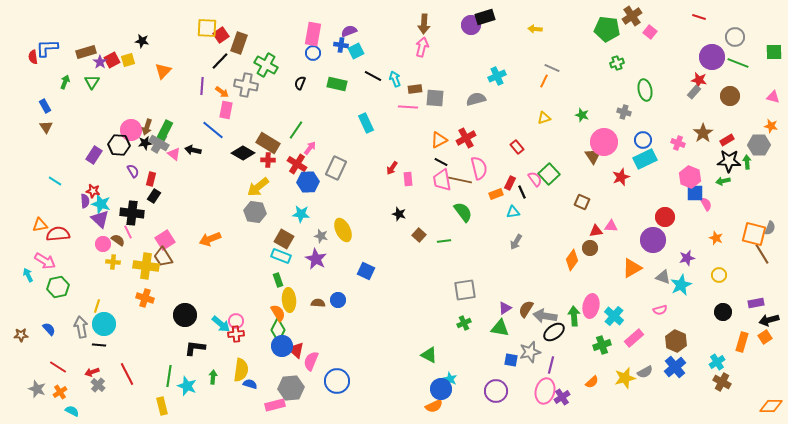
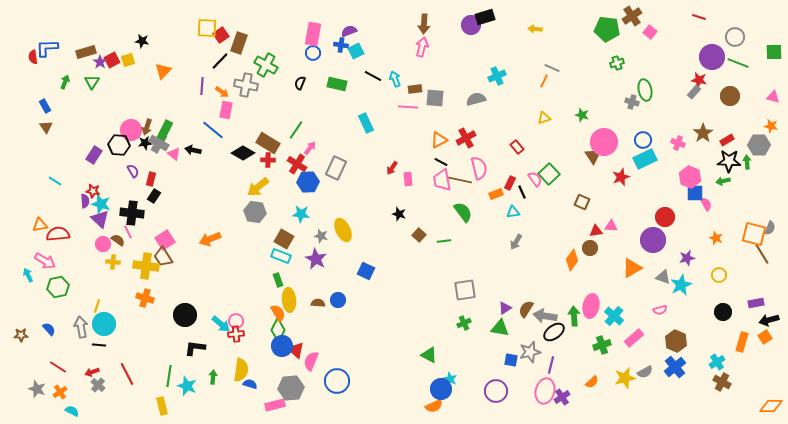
gray cross at (624, 112): moved 8 px right, 10 px up
